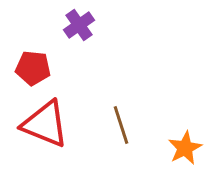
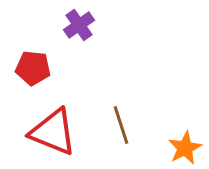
red triangle: moved 8 px right, 8 px down
